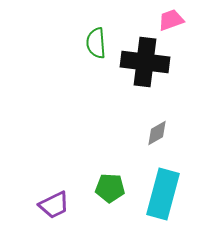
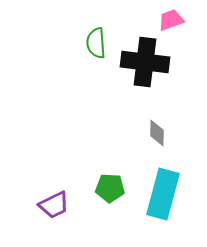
gray diamond: rotated 60 degrees counterclockwise
